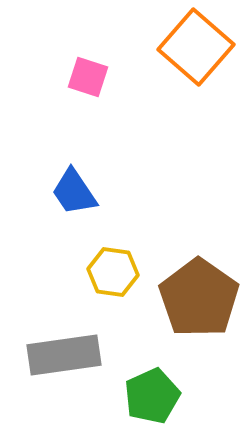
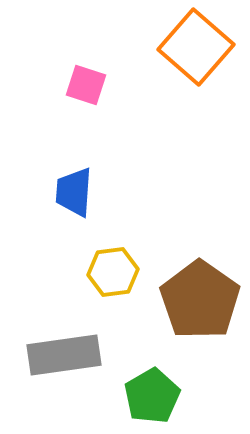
pink square: moved 2 px left, 8 px down
blue trapezoid: rotated 38 degrees clockwise
yellow hexagon: rotated 15 degrees counterclockwise
brown pentagon: moved 1 px right, 2 px down
green pentagon: rotated 6 degrees counterclockwise
